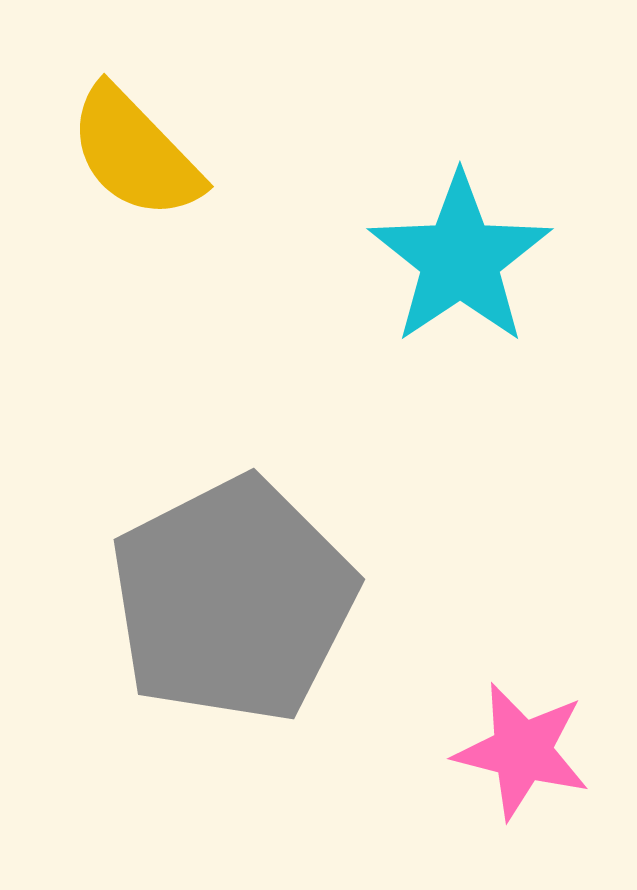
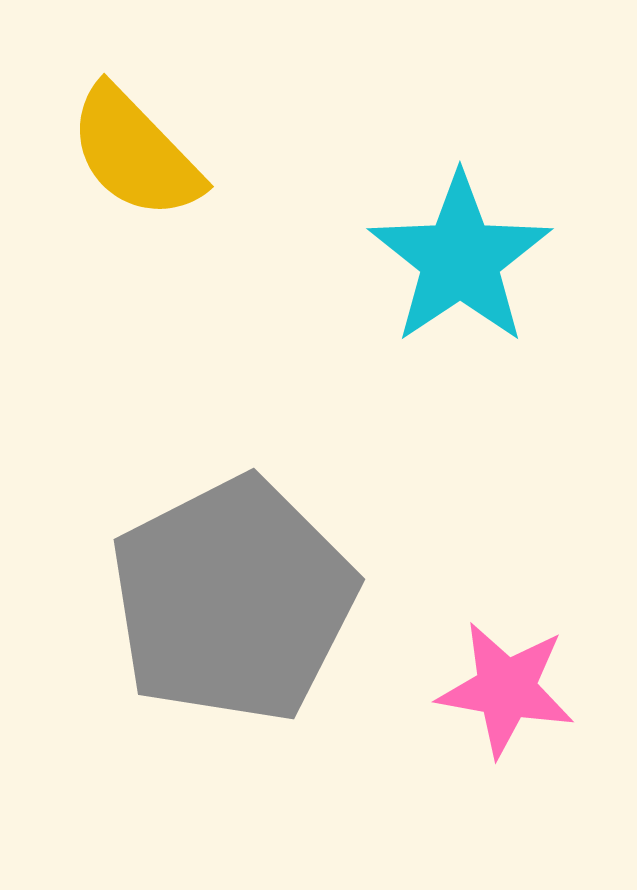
pink star: moved 16 px left, 62 px up; rotated 4 degrees counterclockwise
